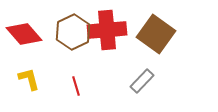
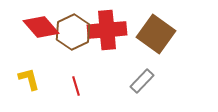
red diamond: moved 17 px right, 7 px up
